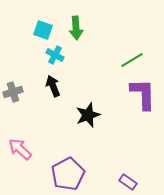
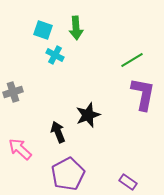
black arrow: moved 5 px right, 46 px down
purple L-shape: rotated 12 degrees clockwise
